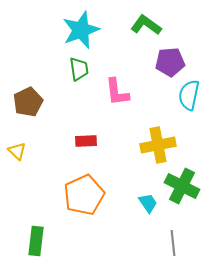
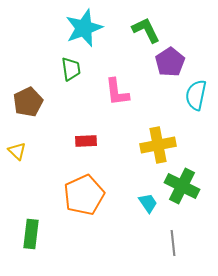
green L-shape: moved 5 px down; rotated 28 degrees clockwise
cyan star: moved 3 px right, 2 px up
purple pentagon: rotated 28 degrees counterclockwise
green trapezoid: moved 8 px left
cyan semicircle: moved 7 px right
green rectangle: moved 5 px left, 7 px up
